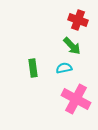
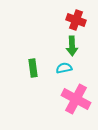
red cross: moved 2 px left
green arrow: rotated 42 degrees clockwise
